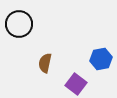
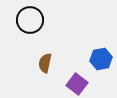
black circle: moved 11 px right, 4 px up
purple square: moved 1 px right
